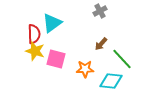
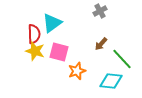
pink square: moved 3 px right, 7 px up
orange star: moved 8 px left, 2 px down; rotated 18 degrees counterclockwise
